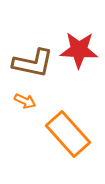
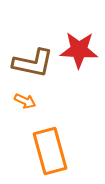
orange rectangle: moved 18 px left, 17 px down; rotated 27 degrees clockwise
